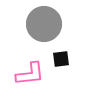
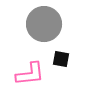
black square: rotated 18 degrees clockwise
